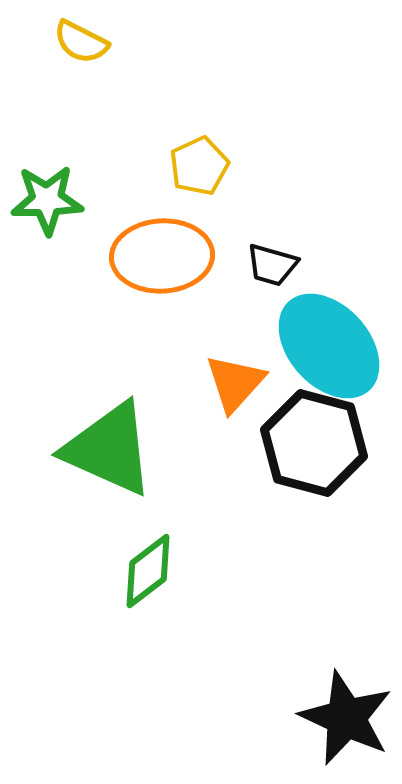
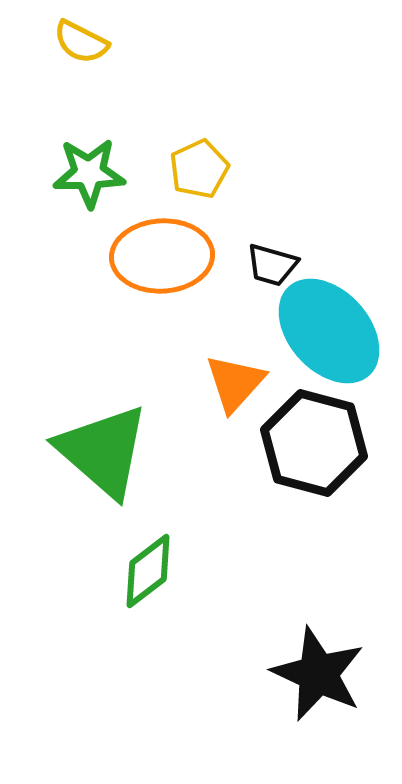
yellow pentagon: moved 3 px down
green star: moved 42 px right, 27 px up
cyan ellipse: moved 15 px up
green triangle: moved 6 px left, 2 px down; rotated 17 degrees clockwise
black star: moved 28 px left, 44 px up
